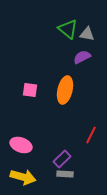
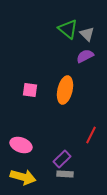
gray triangle: rotated 35 degrees clockwise
purple semicircle: moved 3 px right, 1 px up
